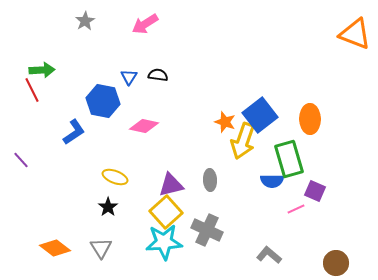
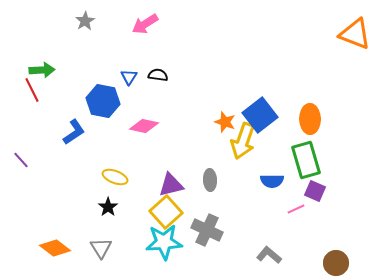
green rectangle: moved 17 px right, 1 px down
